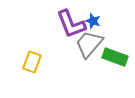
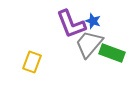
green rectangle: moved 3 px left, 4 px up
